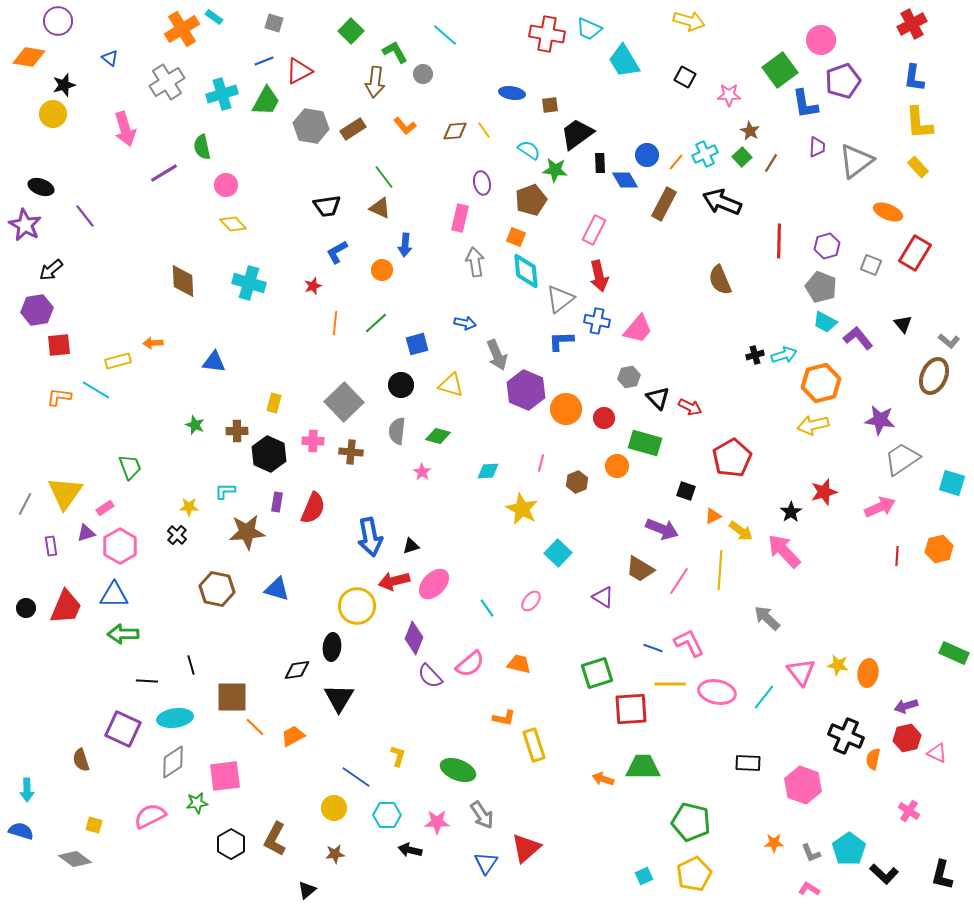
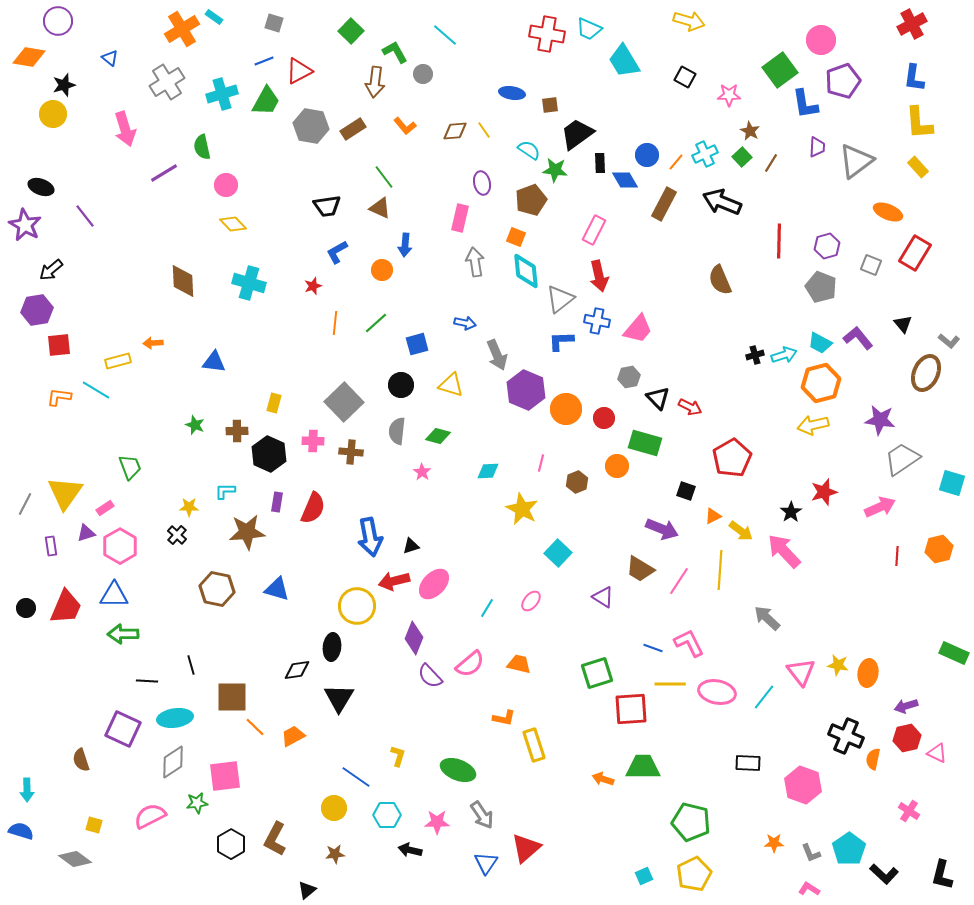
cyan trapezoid at (825, 322): moved 5 px left, 21 px down
brown ellipse at (934, 376): moved 8 px left, 3 px up
cyan line at (487, 608): rotated 66 degrees clockwise
